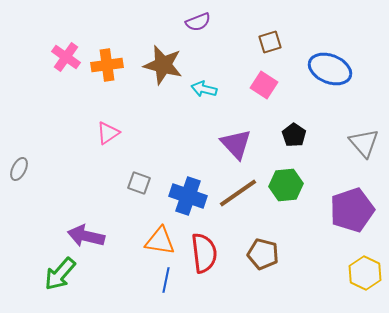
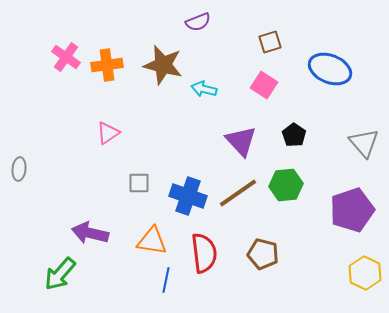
purple triangle: moved 5 px right, 3 px up
gray ellipse: rotated 20 degrees counterclockwise
gray square: rotated 20 degrees counterclockwise
purple arrow: moved 4 px right, 3 px up
orange triangle: moved 8 px left
